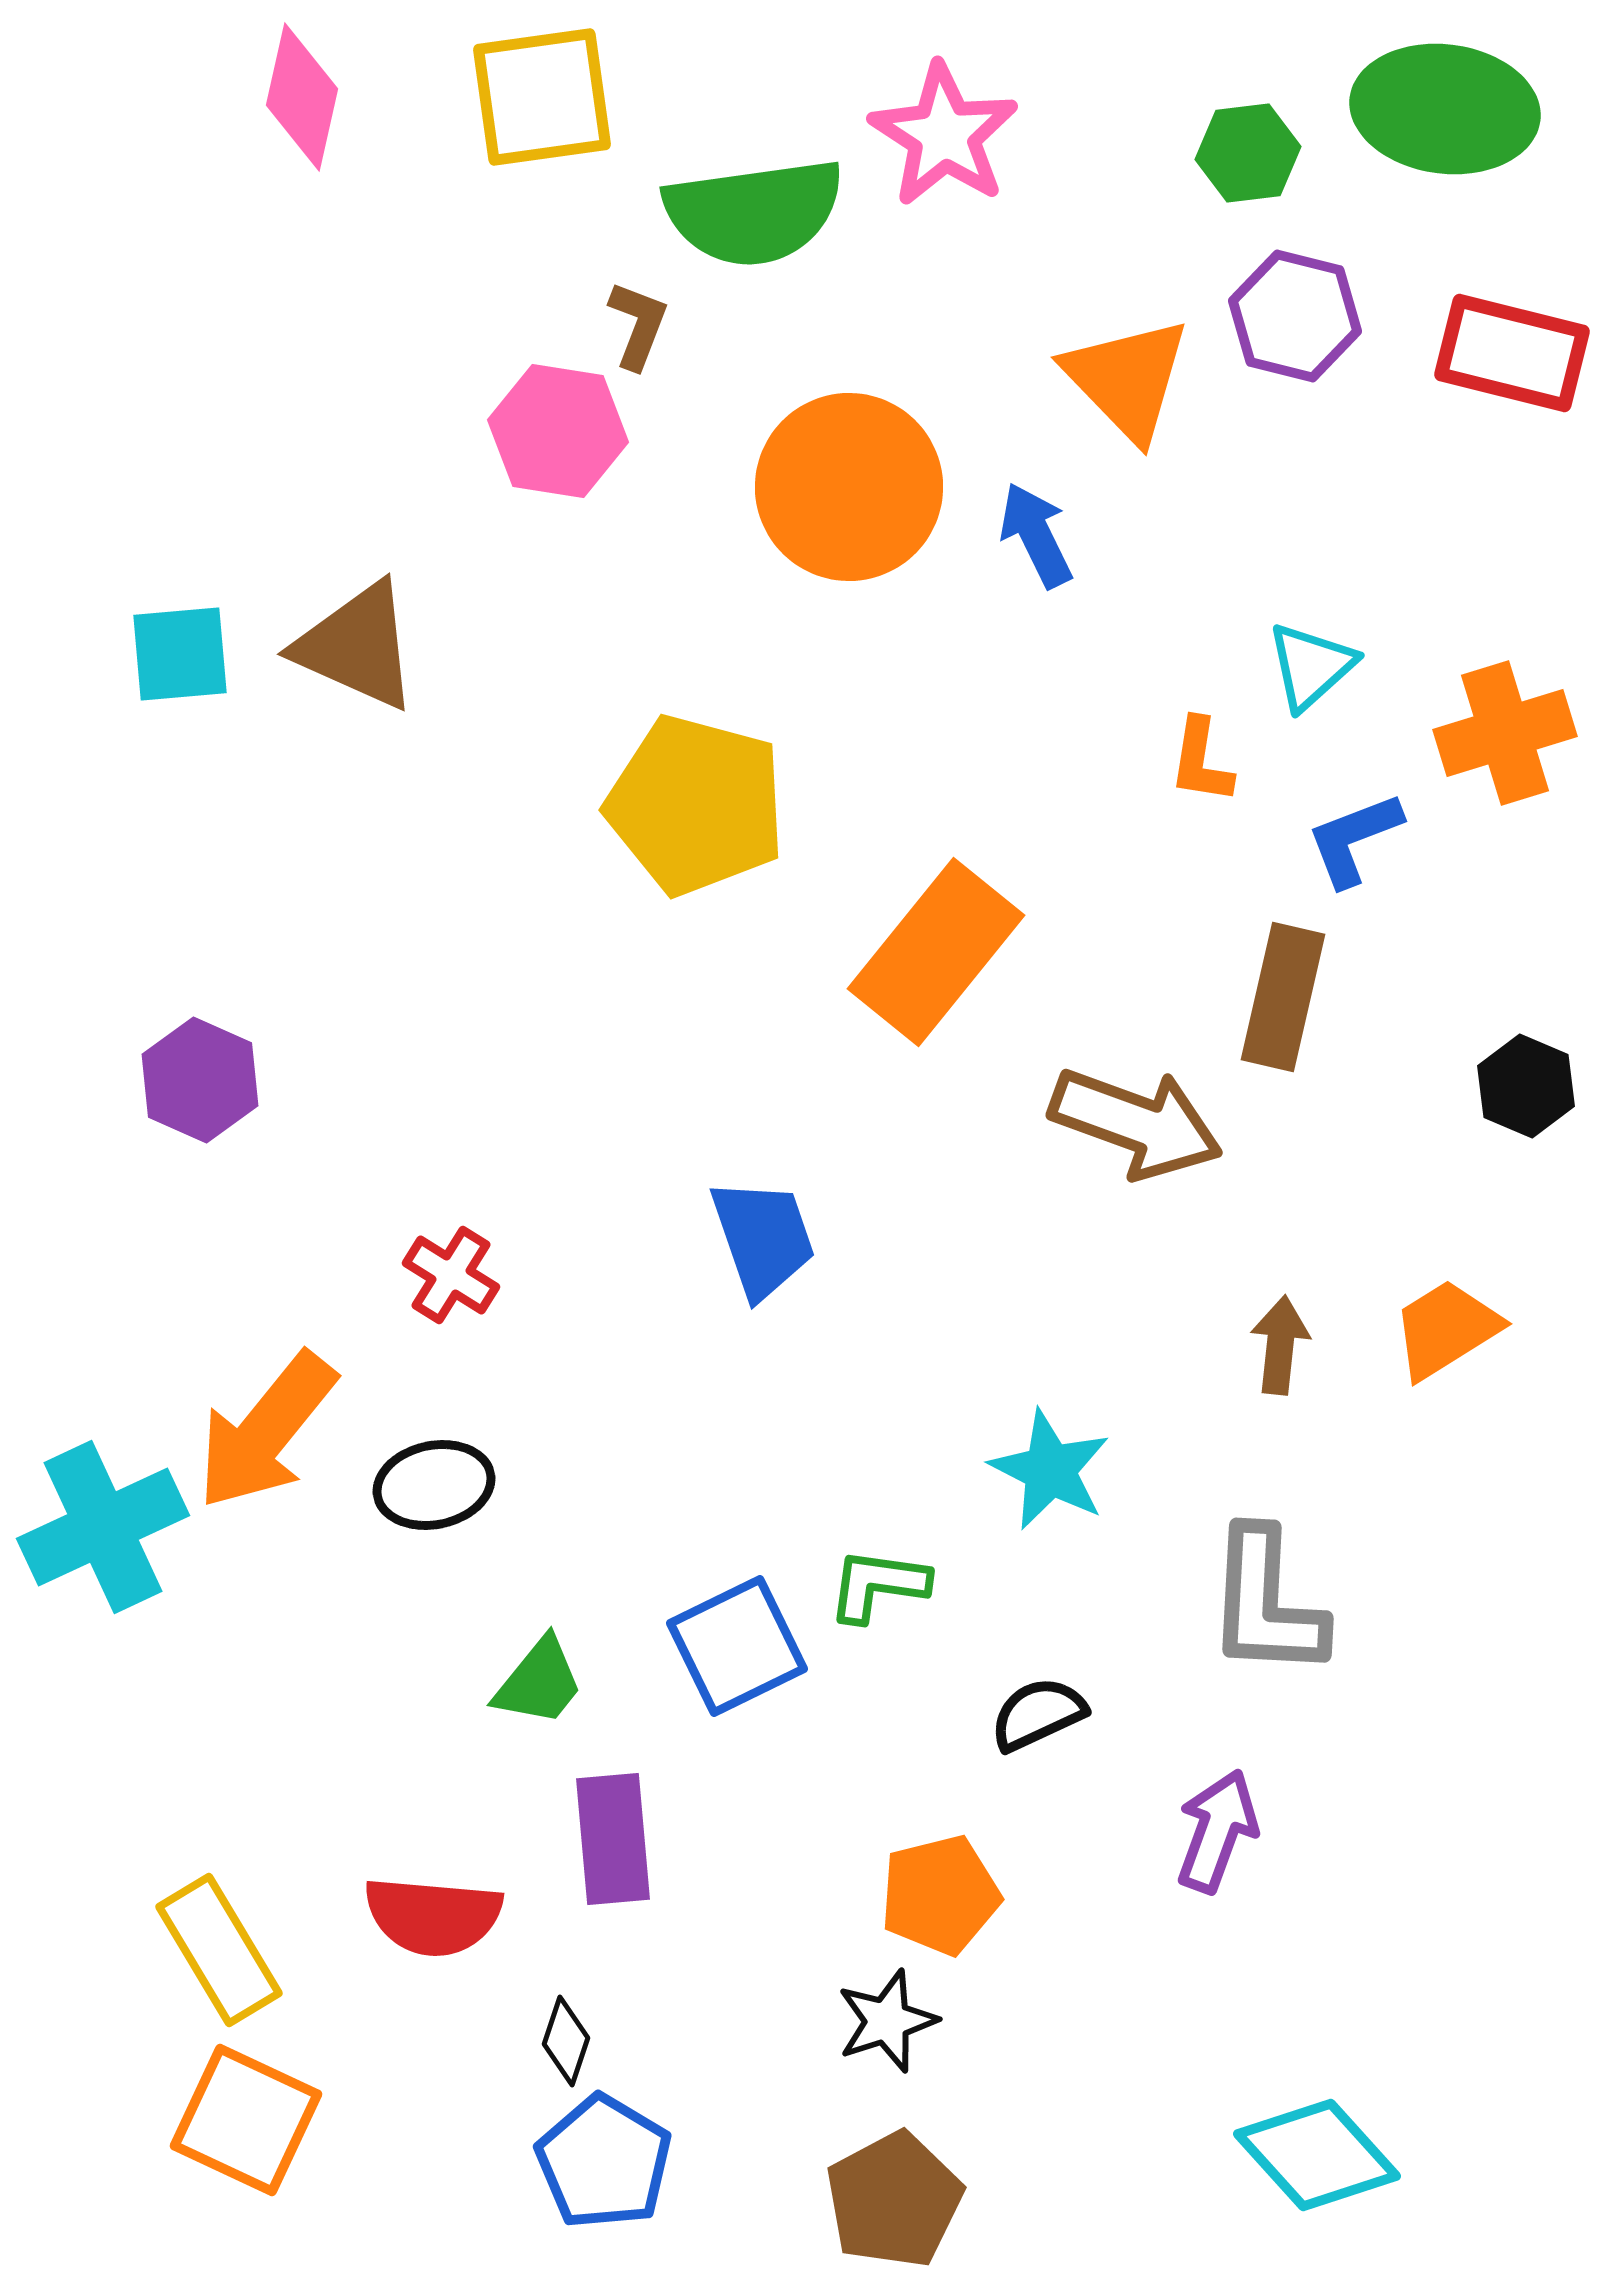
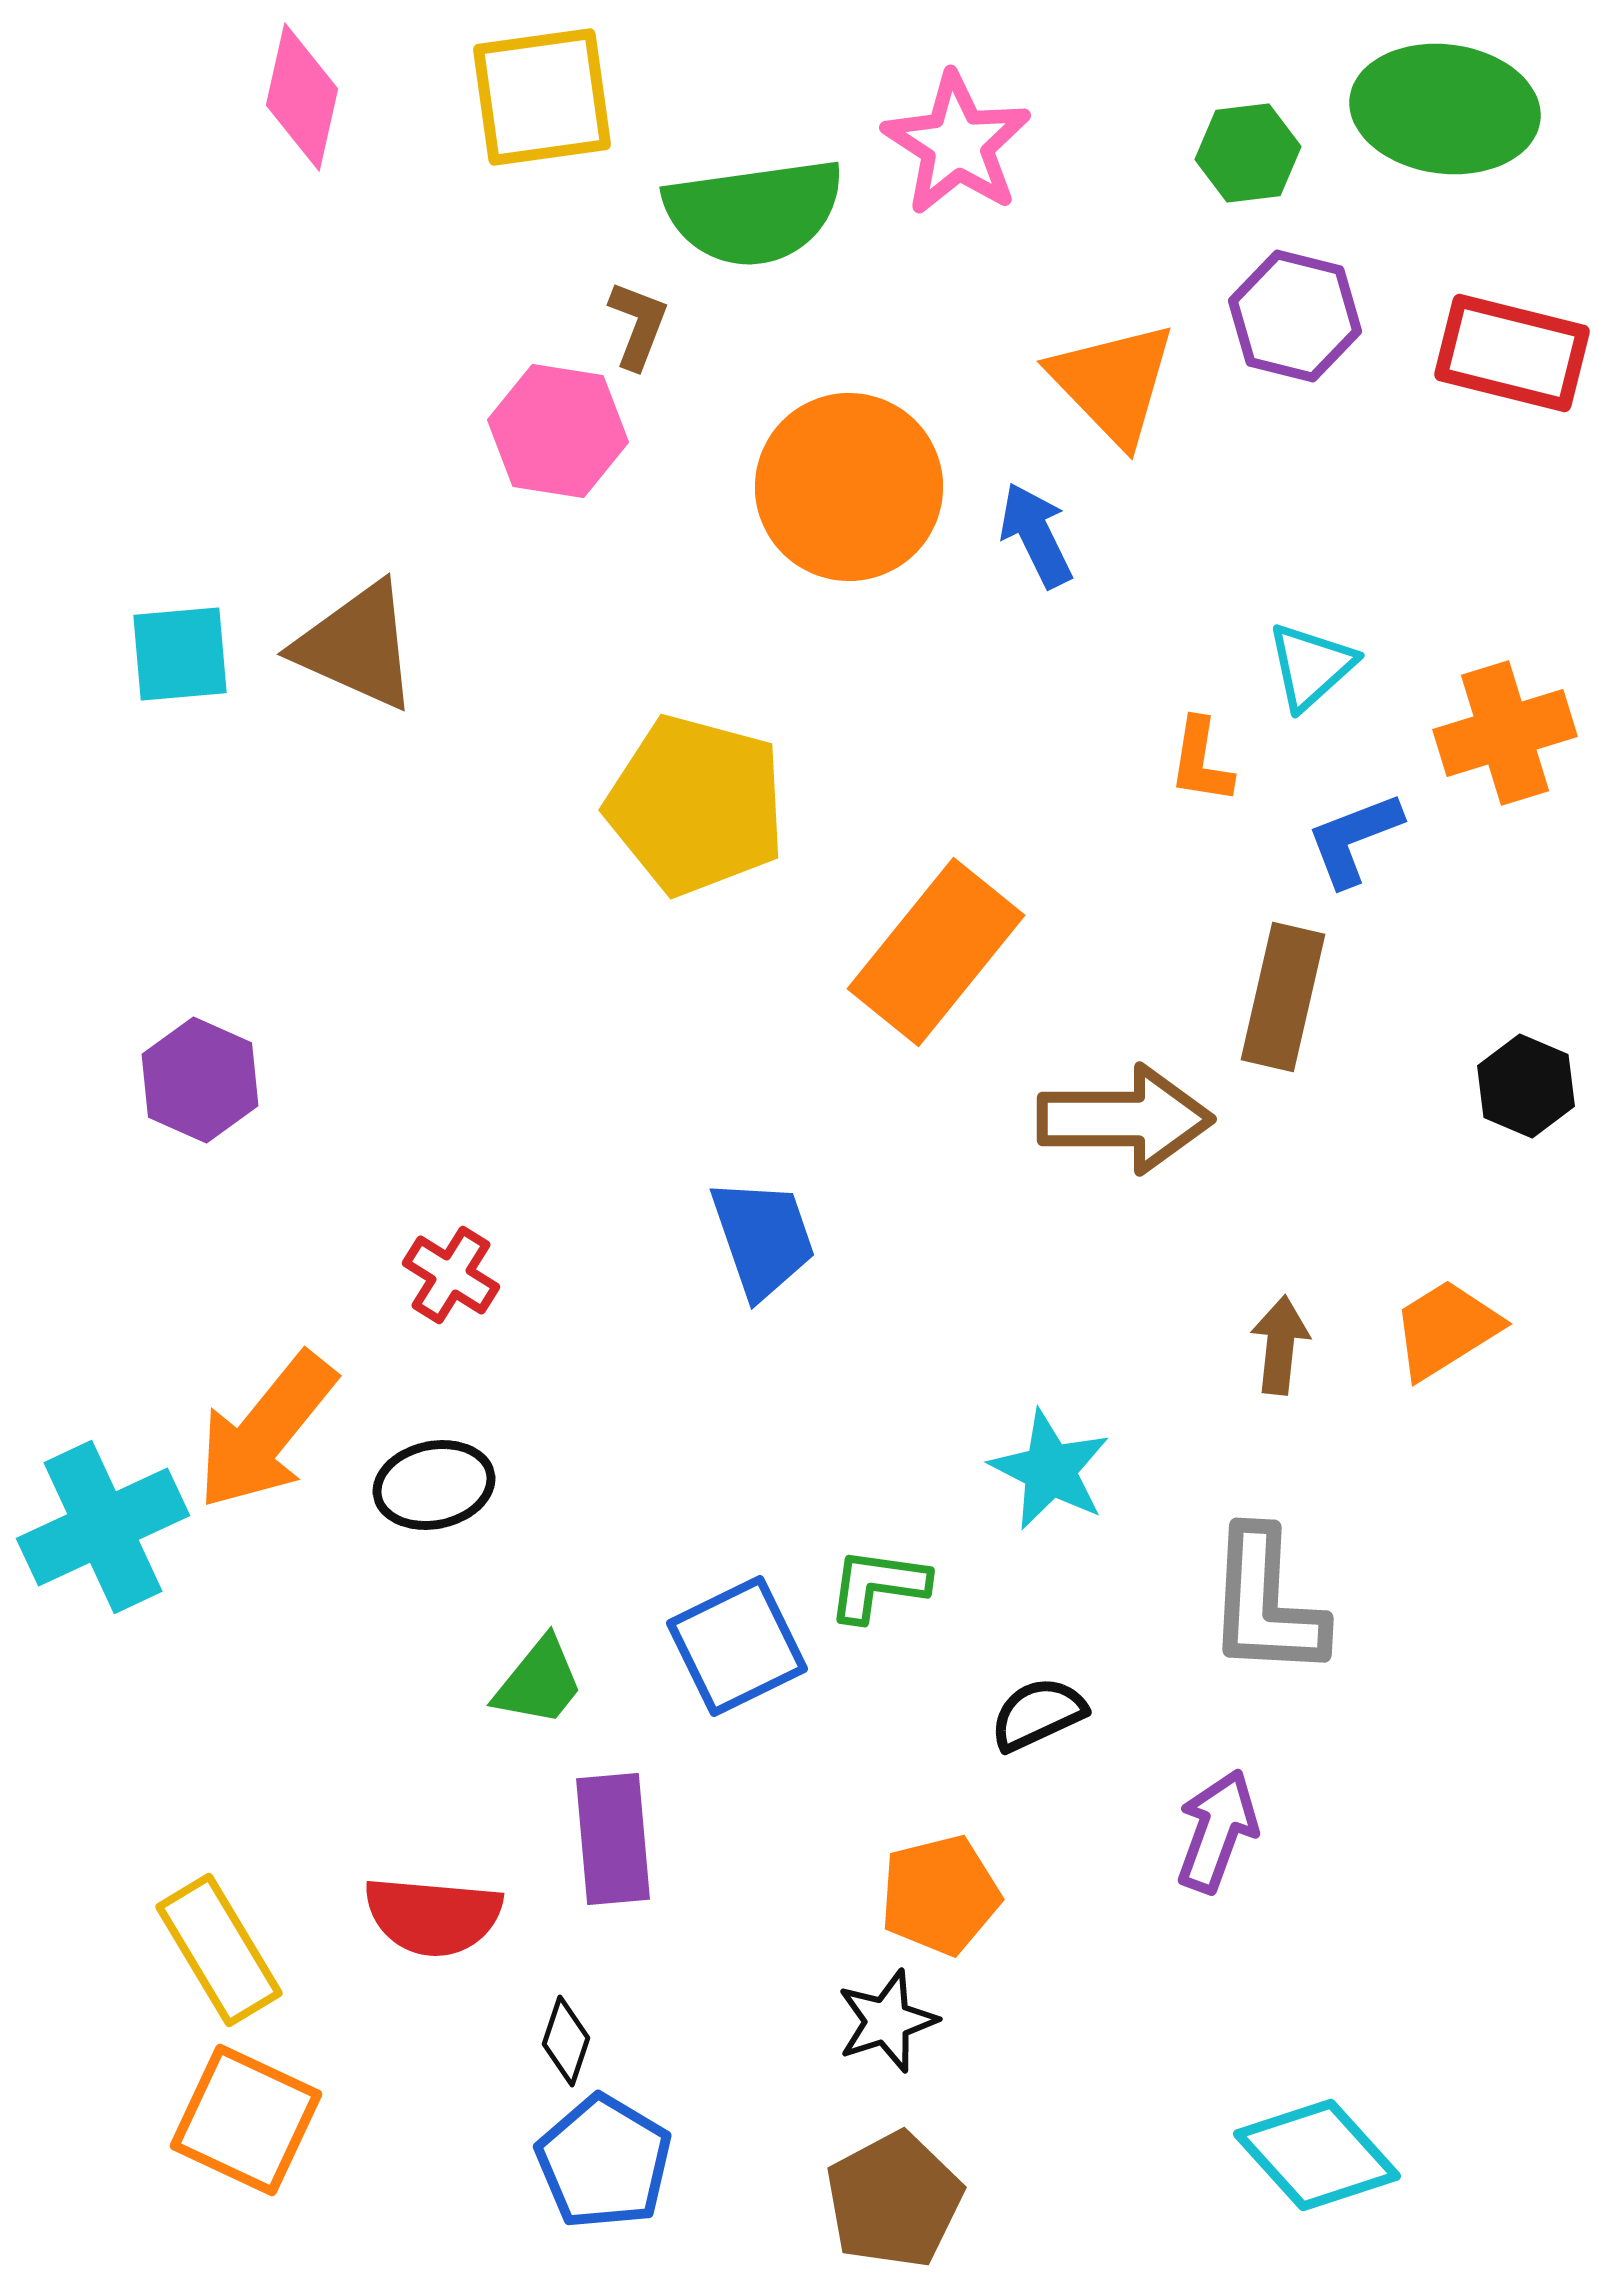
pink star at (944, 135): moved 13 px right, 9 px down
orange triangle at (1127, 379): moved 14 px left, 4 px down
brown arrow at (1136, 1123): moved 11 px left, 4 px up; rotated 20 degrees counterclockwise
